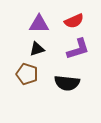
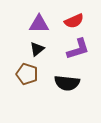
black triangle: rotated 21 degrees counterclockwise
